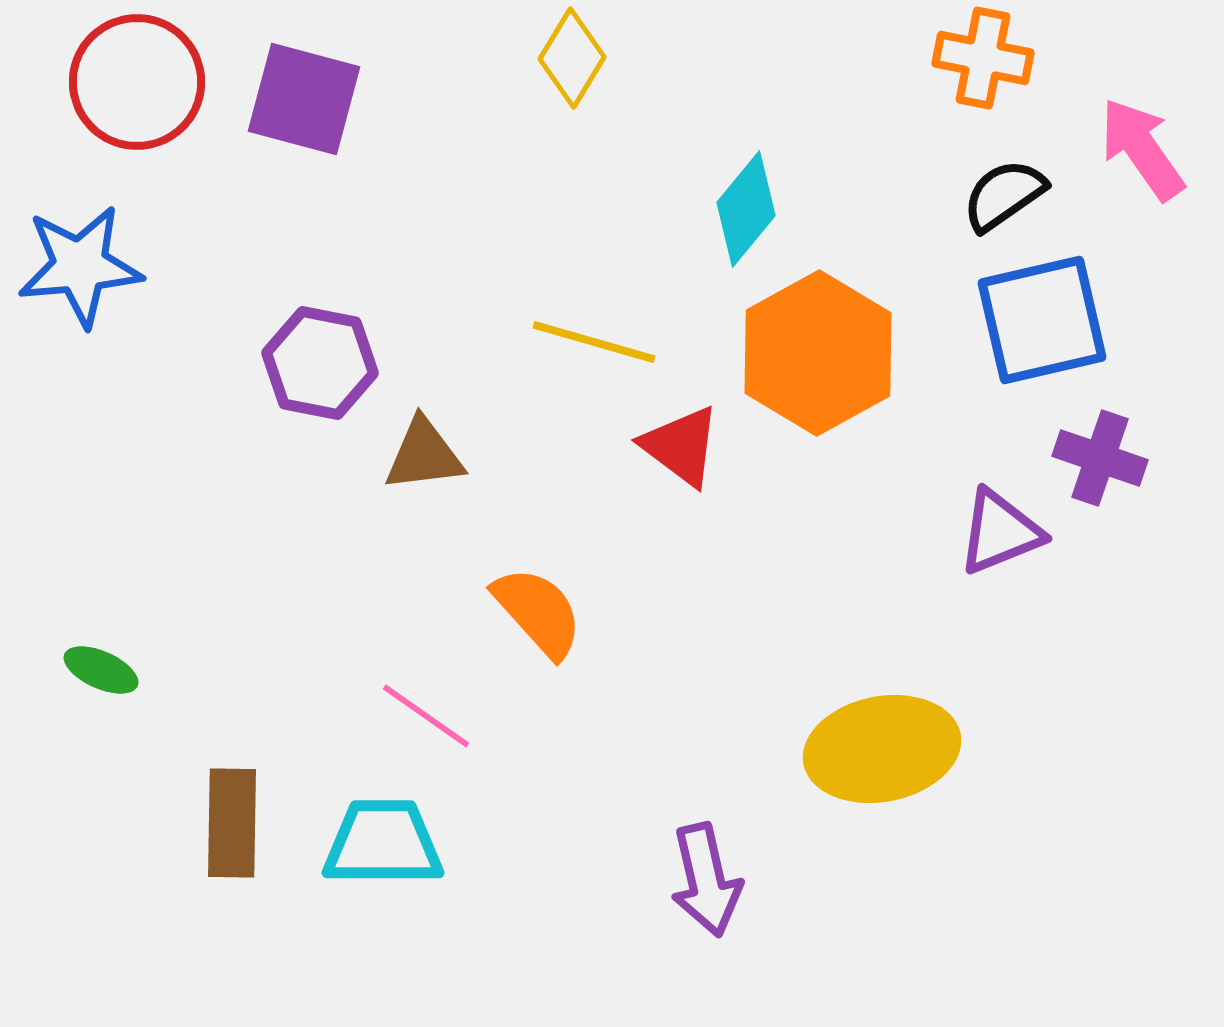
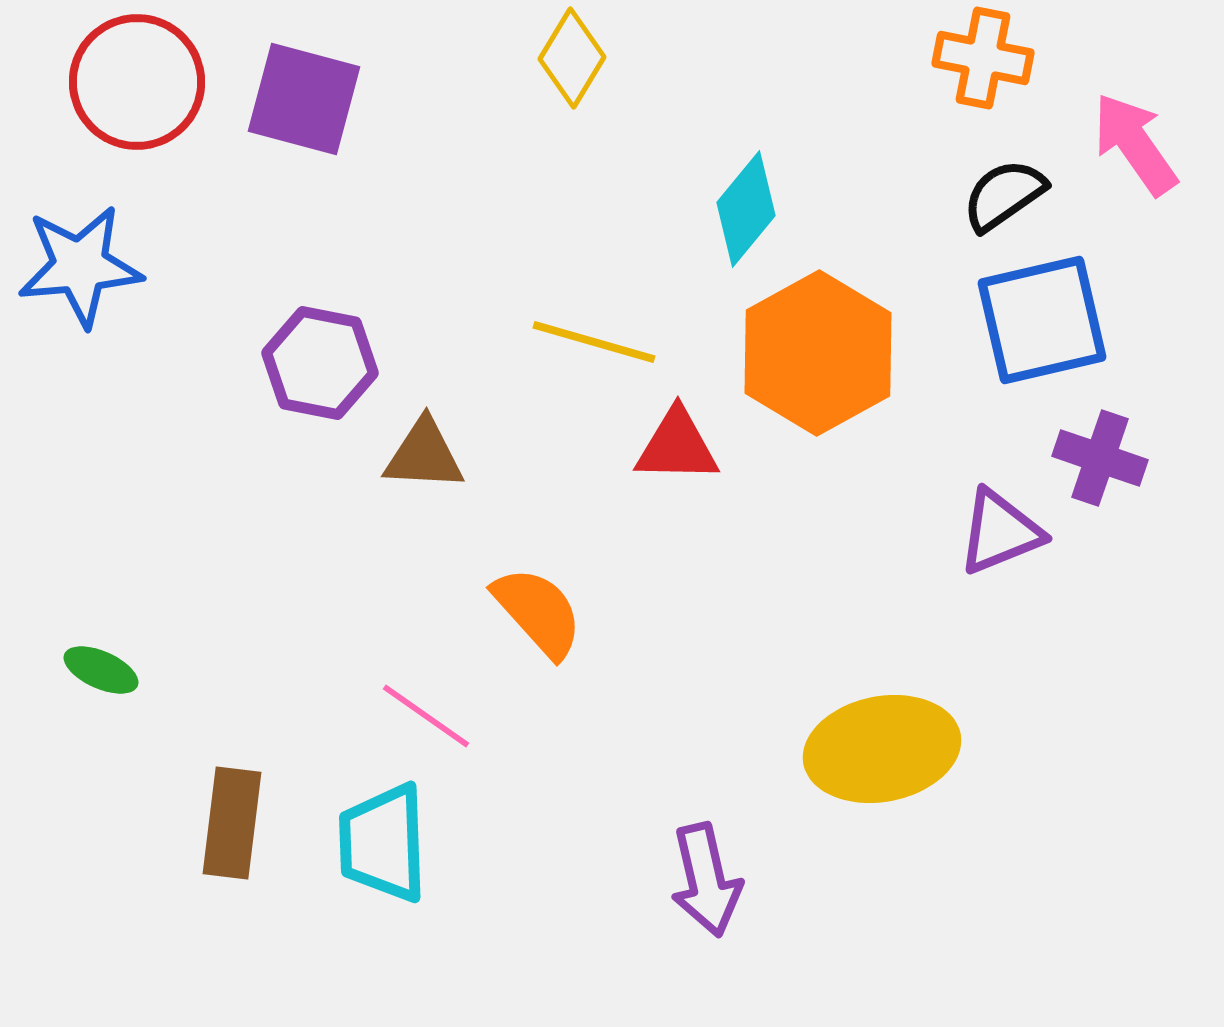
pink arrow: moved 7 px left, 5 px up
red triangle: moved 4 px left; rotated 36 degrees counterclockwise
brown triangle: rotated 10 degrees clockwise
brown rectangle: rotated 6 degrees clockwise
cyan trapezoid: rotated 92 degrees counterclockwise
